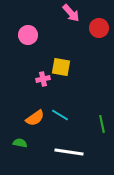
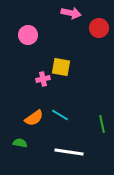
pink arrow: rotated 36 degrees counterclockwise
orange semicircle: moved 1 px left
